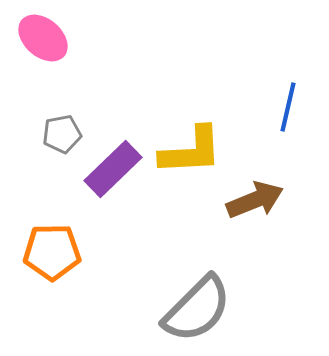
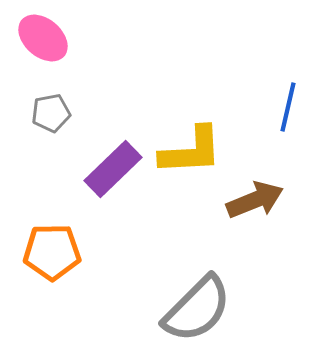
gray pentagon: moved 11 px left, 21 px up
